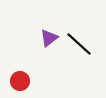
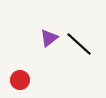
red circle: moved 1 px up
